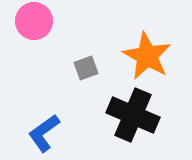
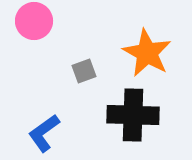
orange star: moved 3 px up
gray square: moved 2 px left, 3 px down
black cross: rotated 21 degrees counterclockwise
